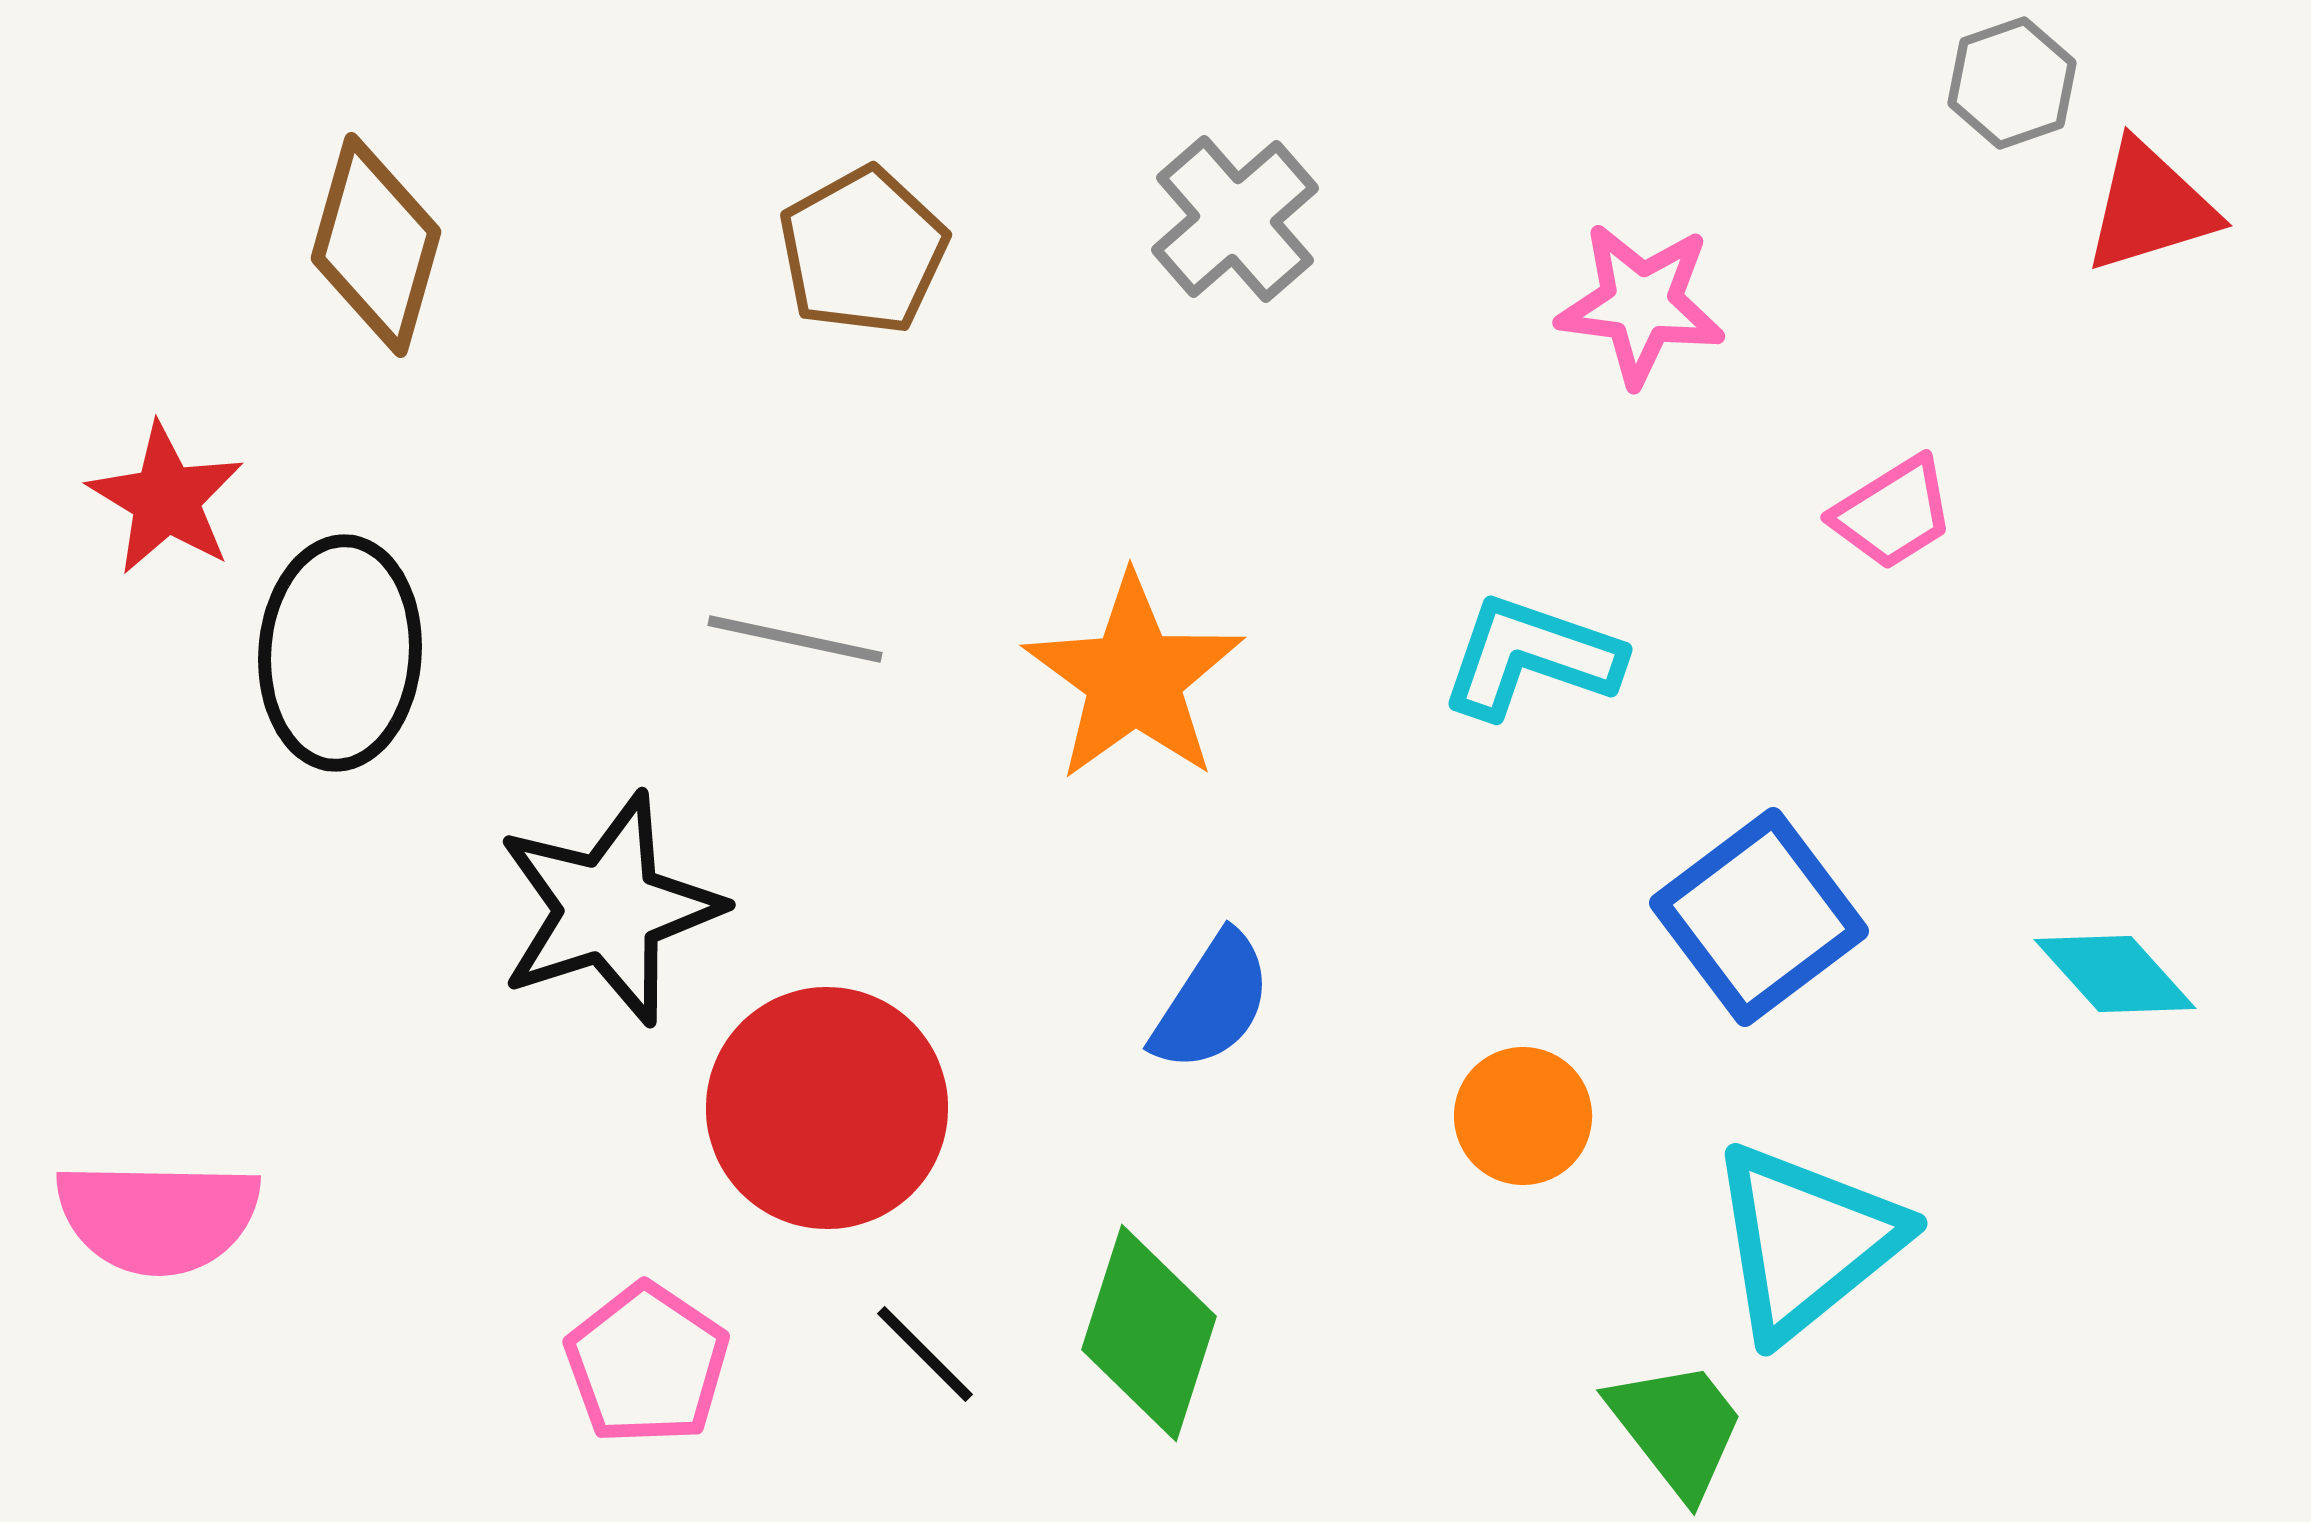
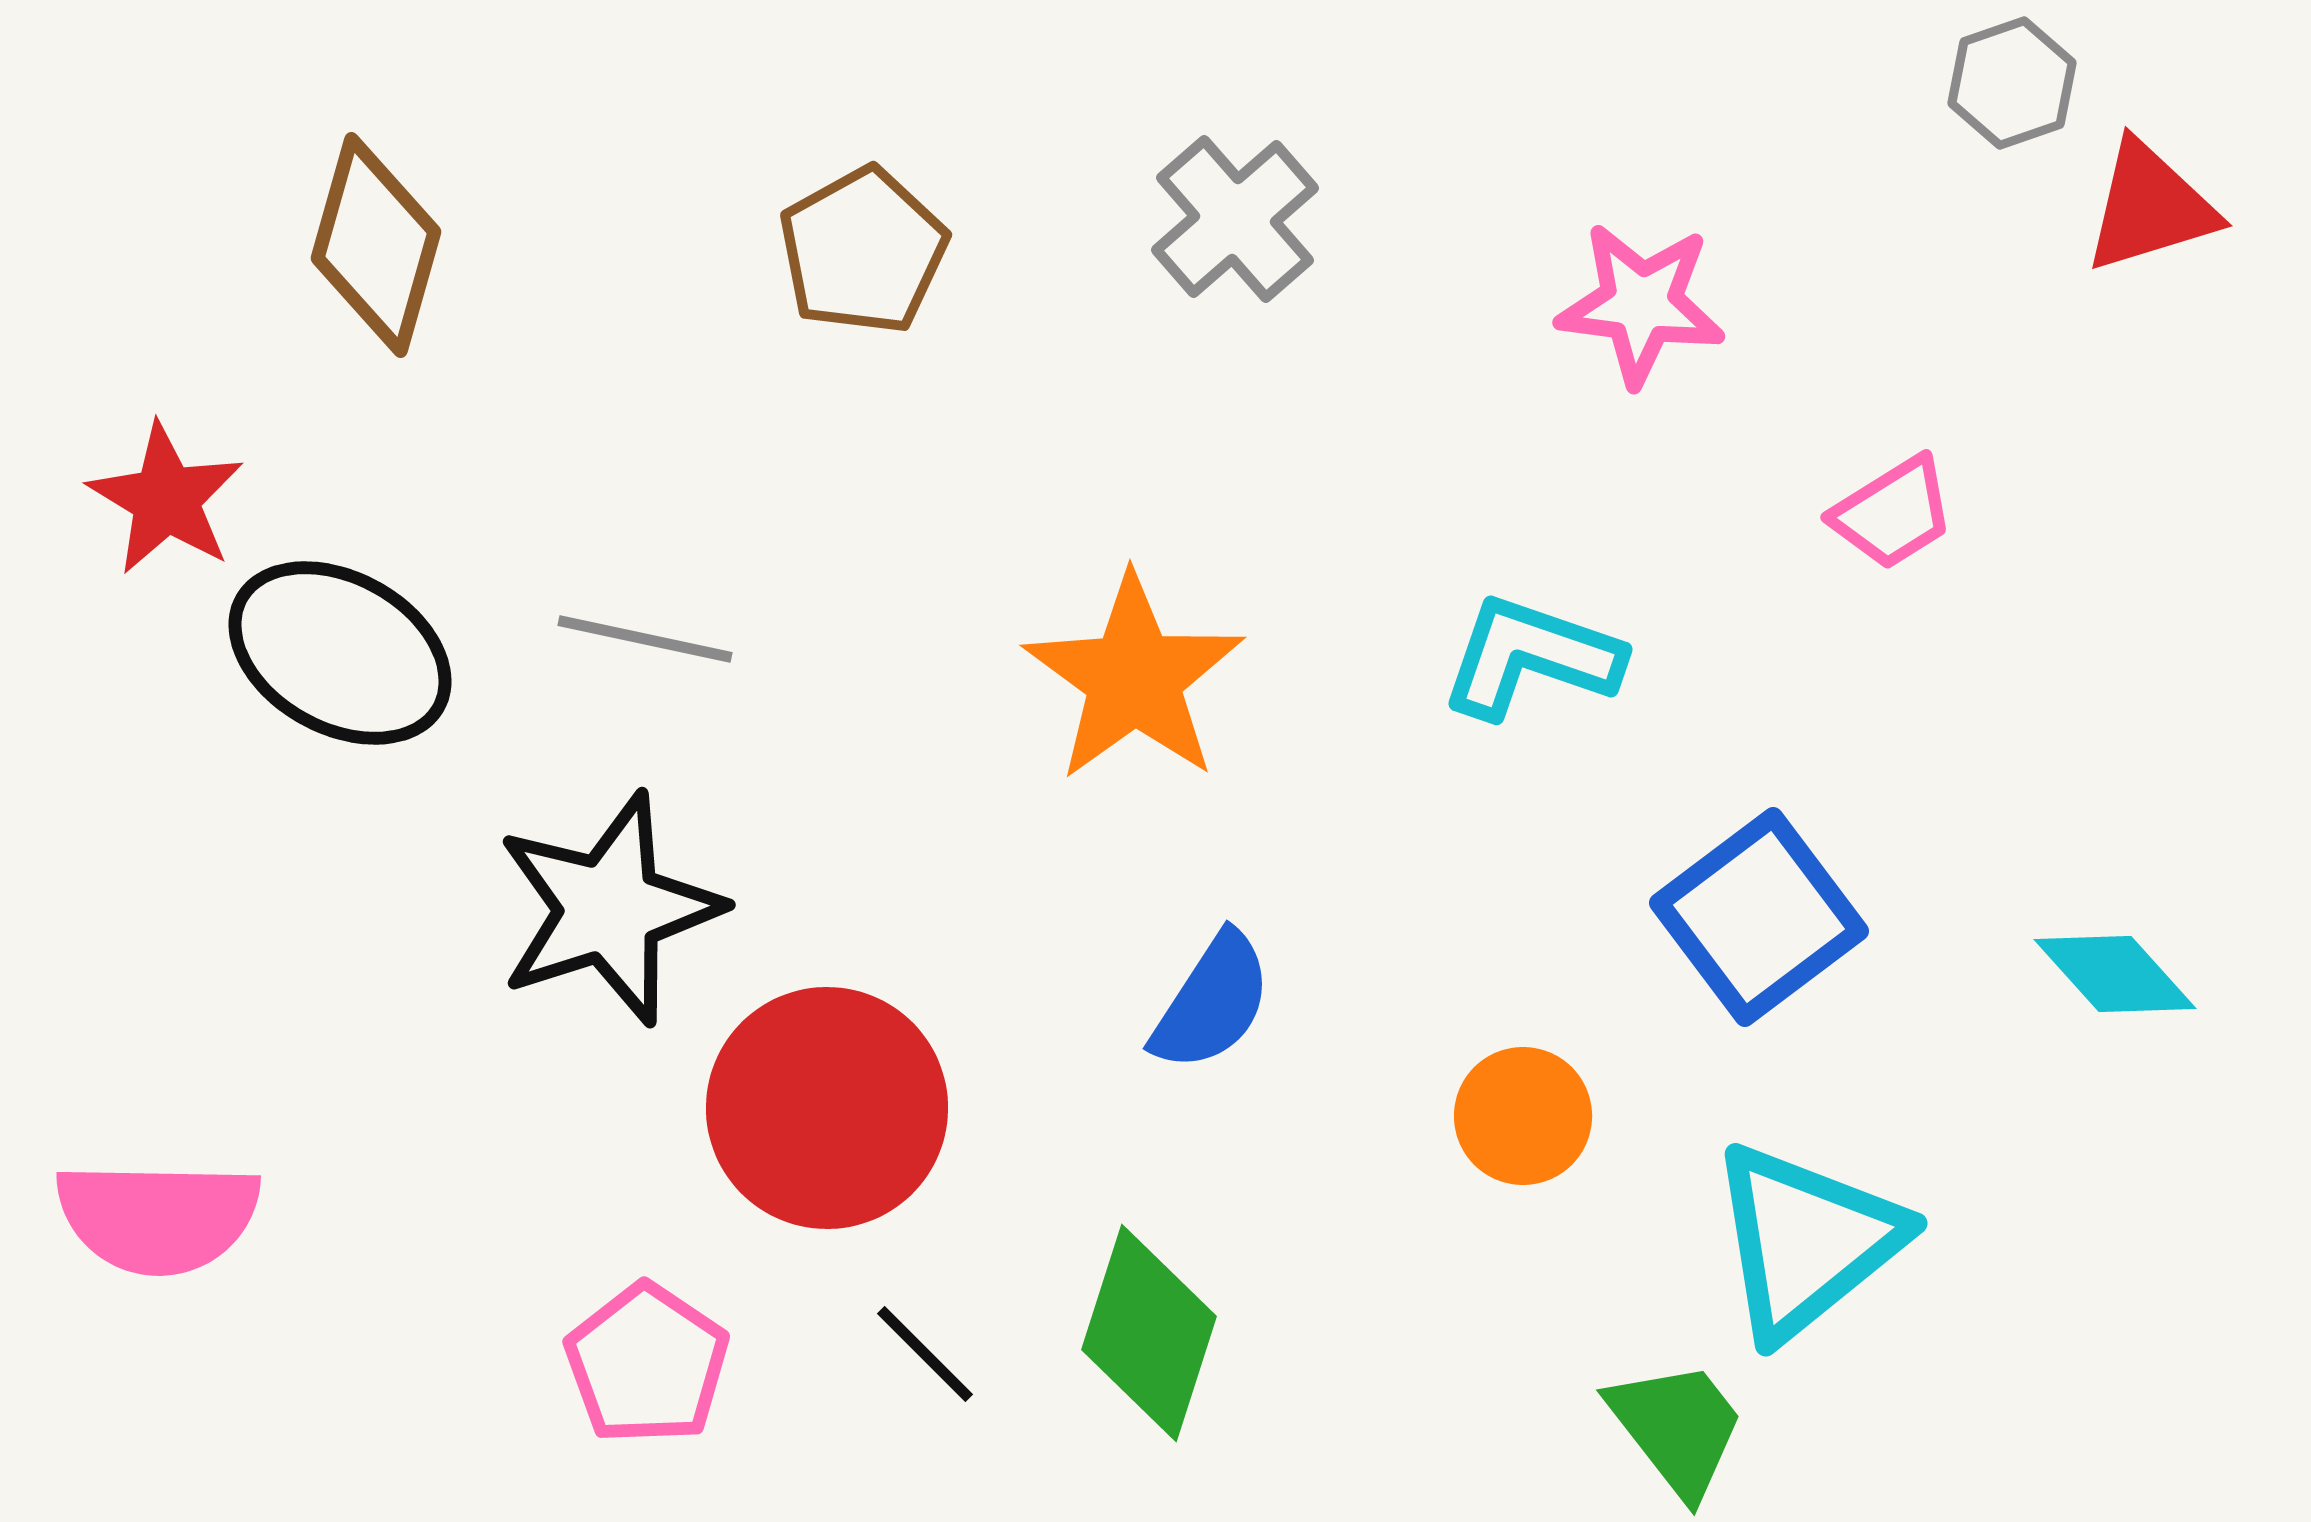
gray line: moved 150 px left
black ellipse: rotated 65 degrees counterclockwise
